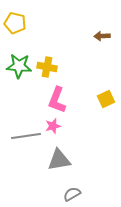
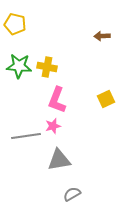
yellow pentagon: moved 1 px down
